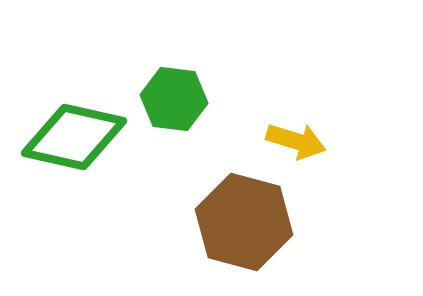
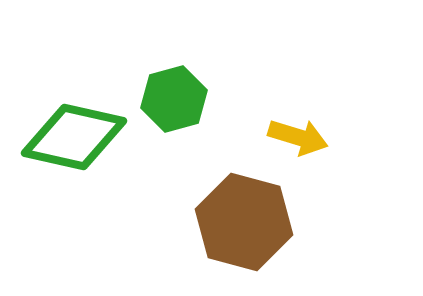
green hexagon: rotated 22 degrees counterclockwise
yellow arrow: moved 2 px right, 4 px up
